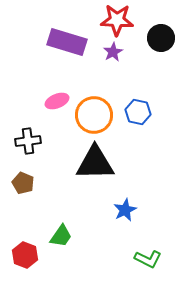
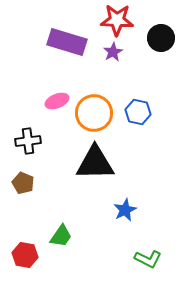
orange circle: moved 2 px up
red hexagon: rotated 10 degrees counterclockwise
